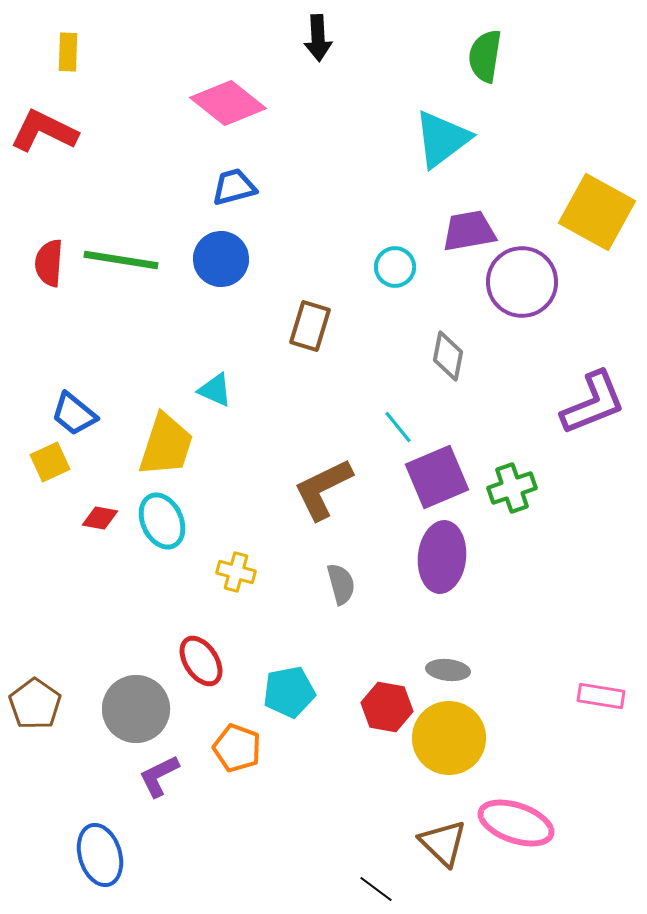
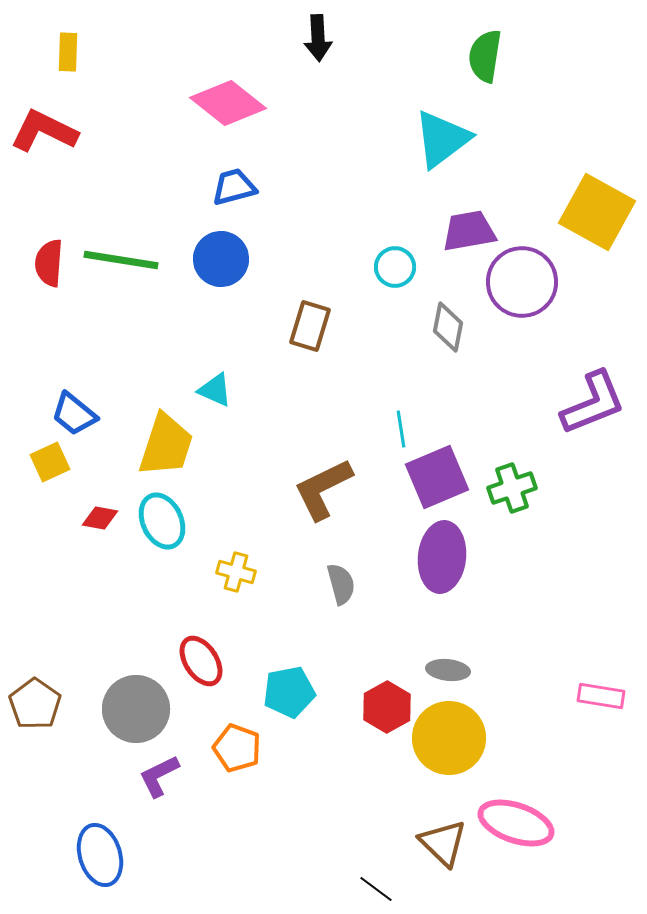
gray diamond at (448, 356): moved 29 px up
cyan line at (398, 427): moved 3 px right, 2 px down; rotated 30 degrees clockwise
red hexagon at (387, 707): rotated 21 degrees clockwise
